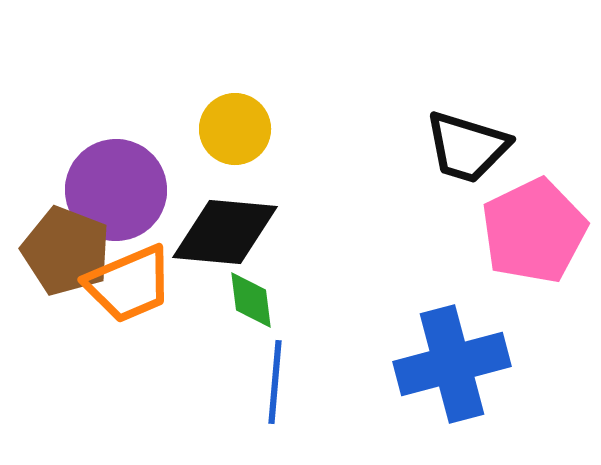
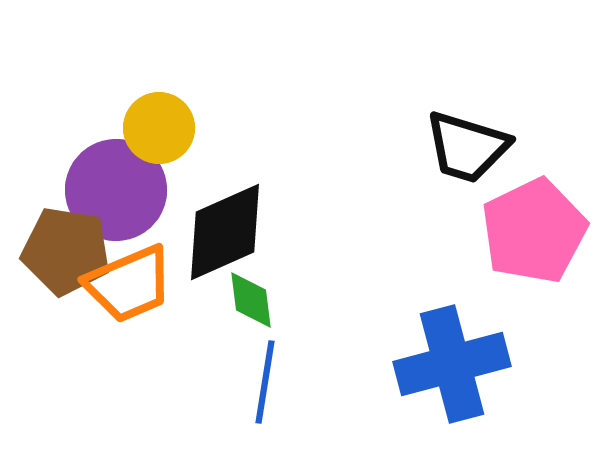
yellow circle: moved 76 px left, 1 px up
black diamond: rotated 29 degrees counterclockwise
brown pentagon: rotated 12 degrees counterclockwise
blue line: moved 10 px left; rotated 4 degrees clockwise
